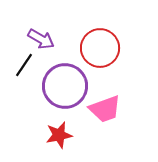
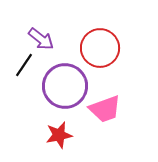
purple arrow: rotated 8 degrees clockwise
